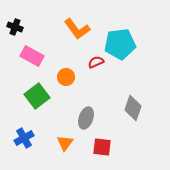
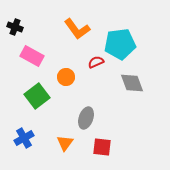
gray diamond: moved 1 px left, 25 px up; rotated 40 degrees counterclockwise
